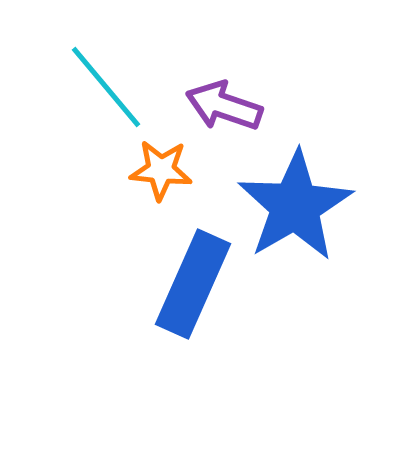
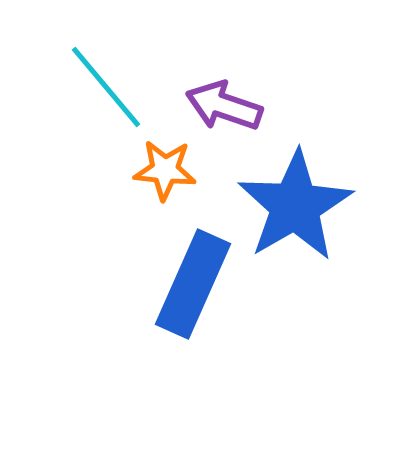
orange star: moved 4 px right
